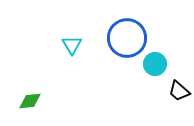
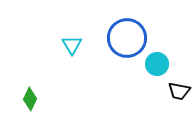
cyan circle: moved 2 px right
black trapezoid: rotated 30 degrees counterclockwise
green diamond: moved 2 px up; rotated 60 degrees counterclockwise
